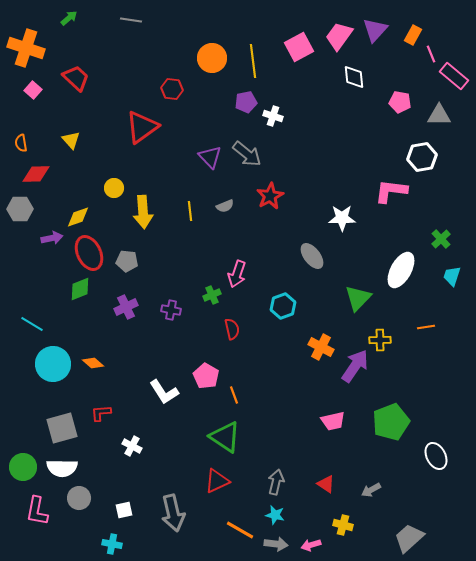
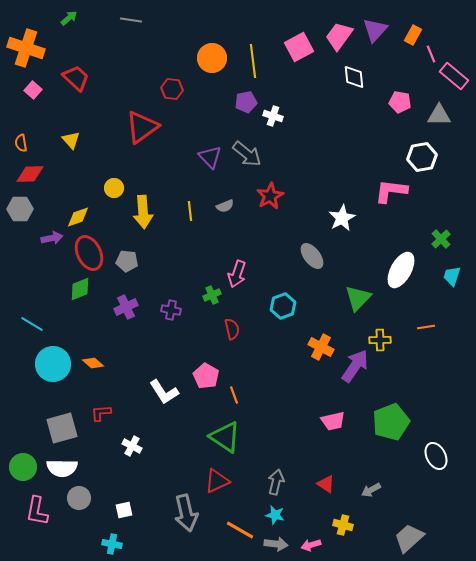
red diamond at (36, 174): moved 6 px left
white star at (342, 218): rotated 28 degrees counterclockwise
gray arrow at (173, 513): moved 13 px right
